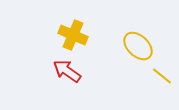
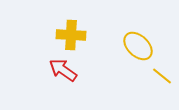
yellow cross: moved 2 px left; rotated 20 degrees counterclockwise
red arrow: moved 4 px left, 1 px up
